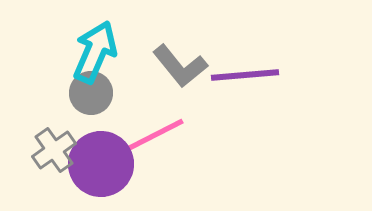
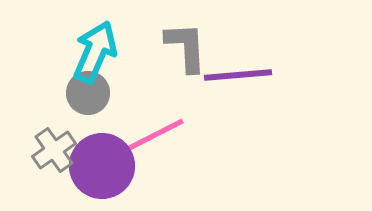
gray L-shape: moved 6 px right, 19 px up; rotated 144 degrees counterclockwise
purple line: moved 7 px left
gray circle: moved 3 px left
purple circle: moved 1 px right, 2 px down
